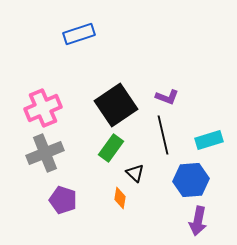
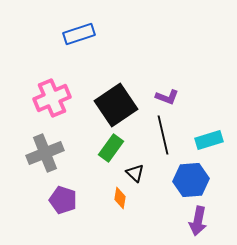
pink cross: moved 9 px right, 10 px up
